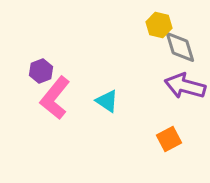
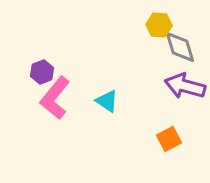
yellow hexagon: rotated 10 degrees counterclockwise
purple hexagon: moved 1 px right, 1 px down
